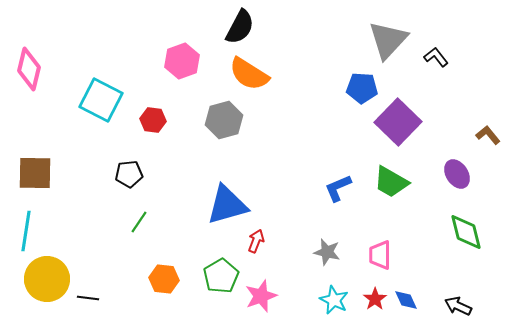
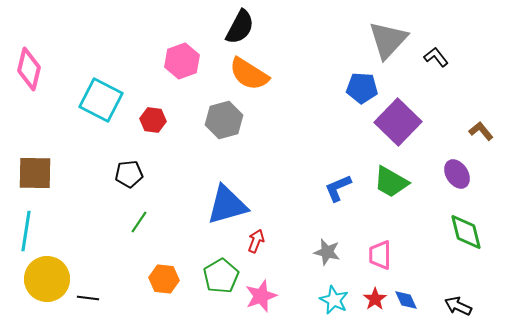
brown L-shape: moved 7 px left, 4 px up
